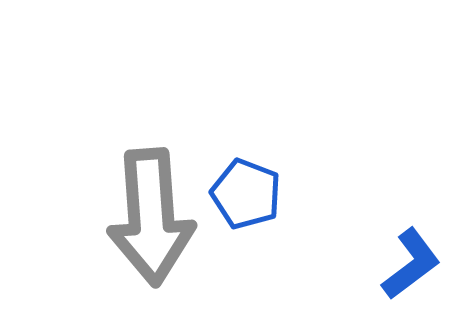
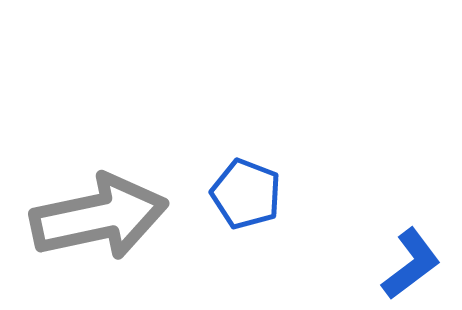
gray arrow: moved 52 px left; rotated 98 degrees counterclockwise
